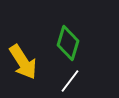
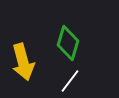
yellow arrow: rotated 18 degrees clockwise
